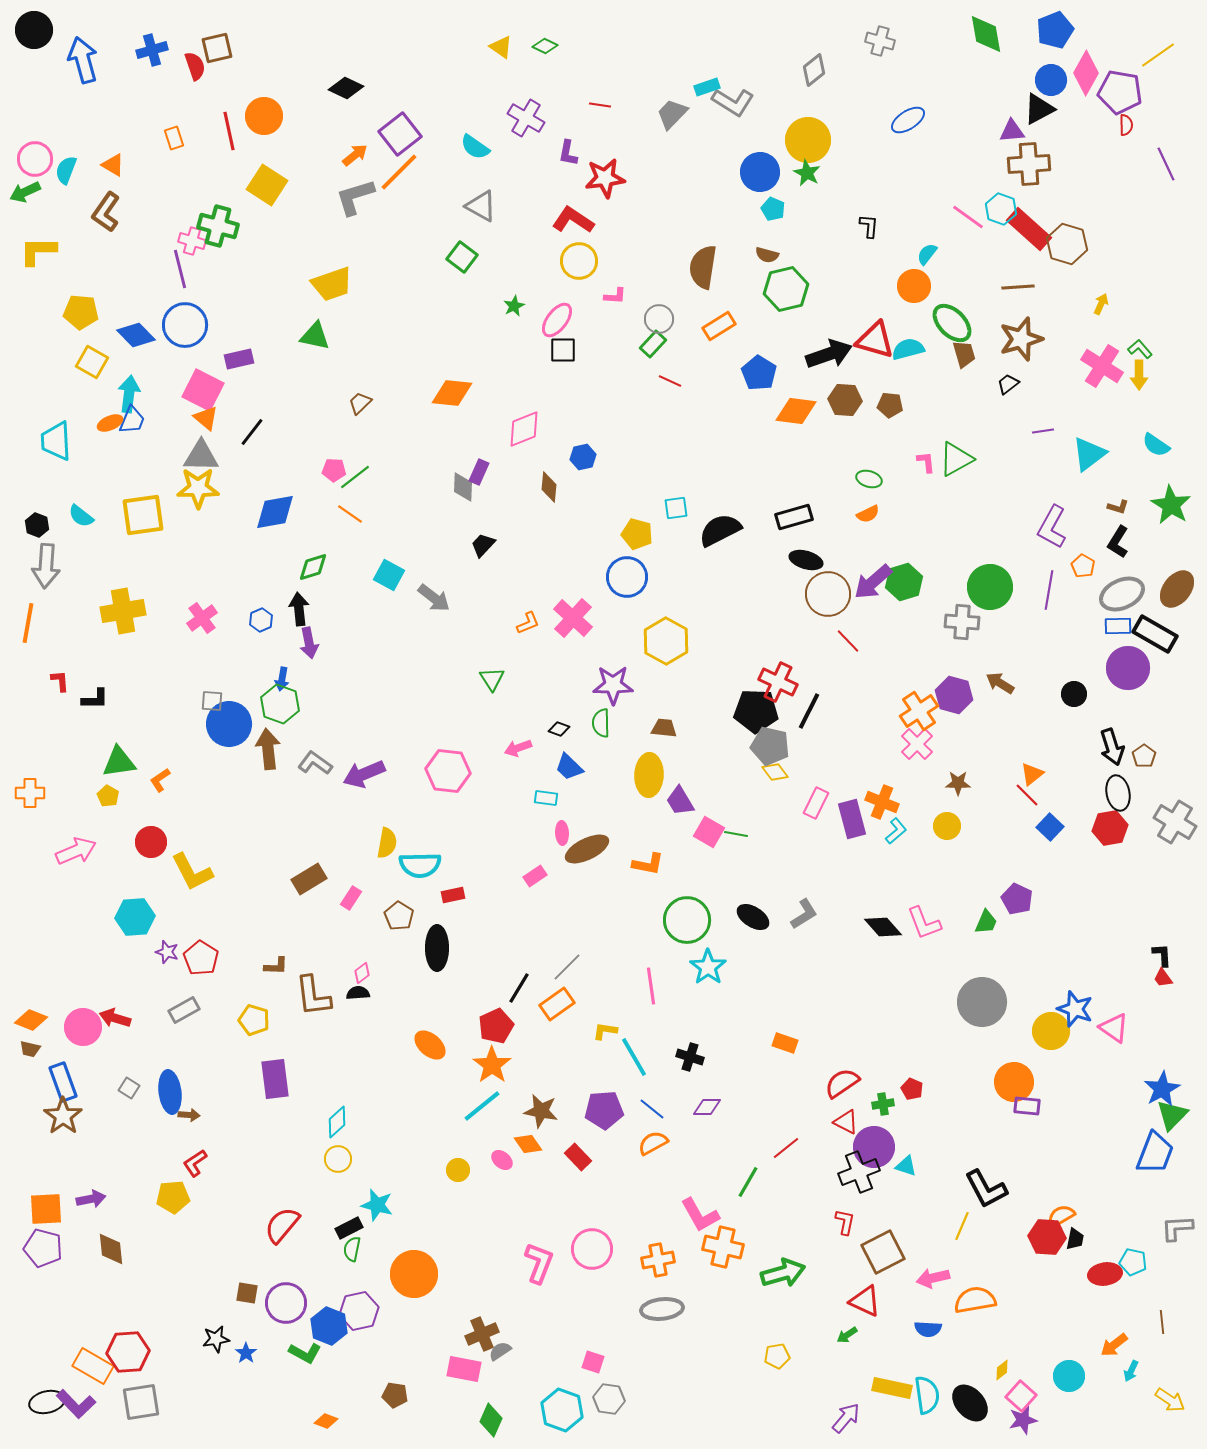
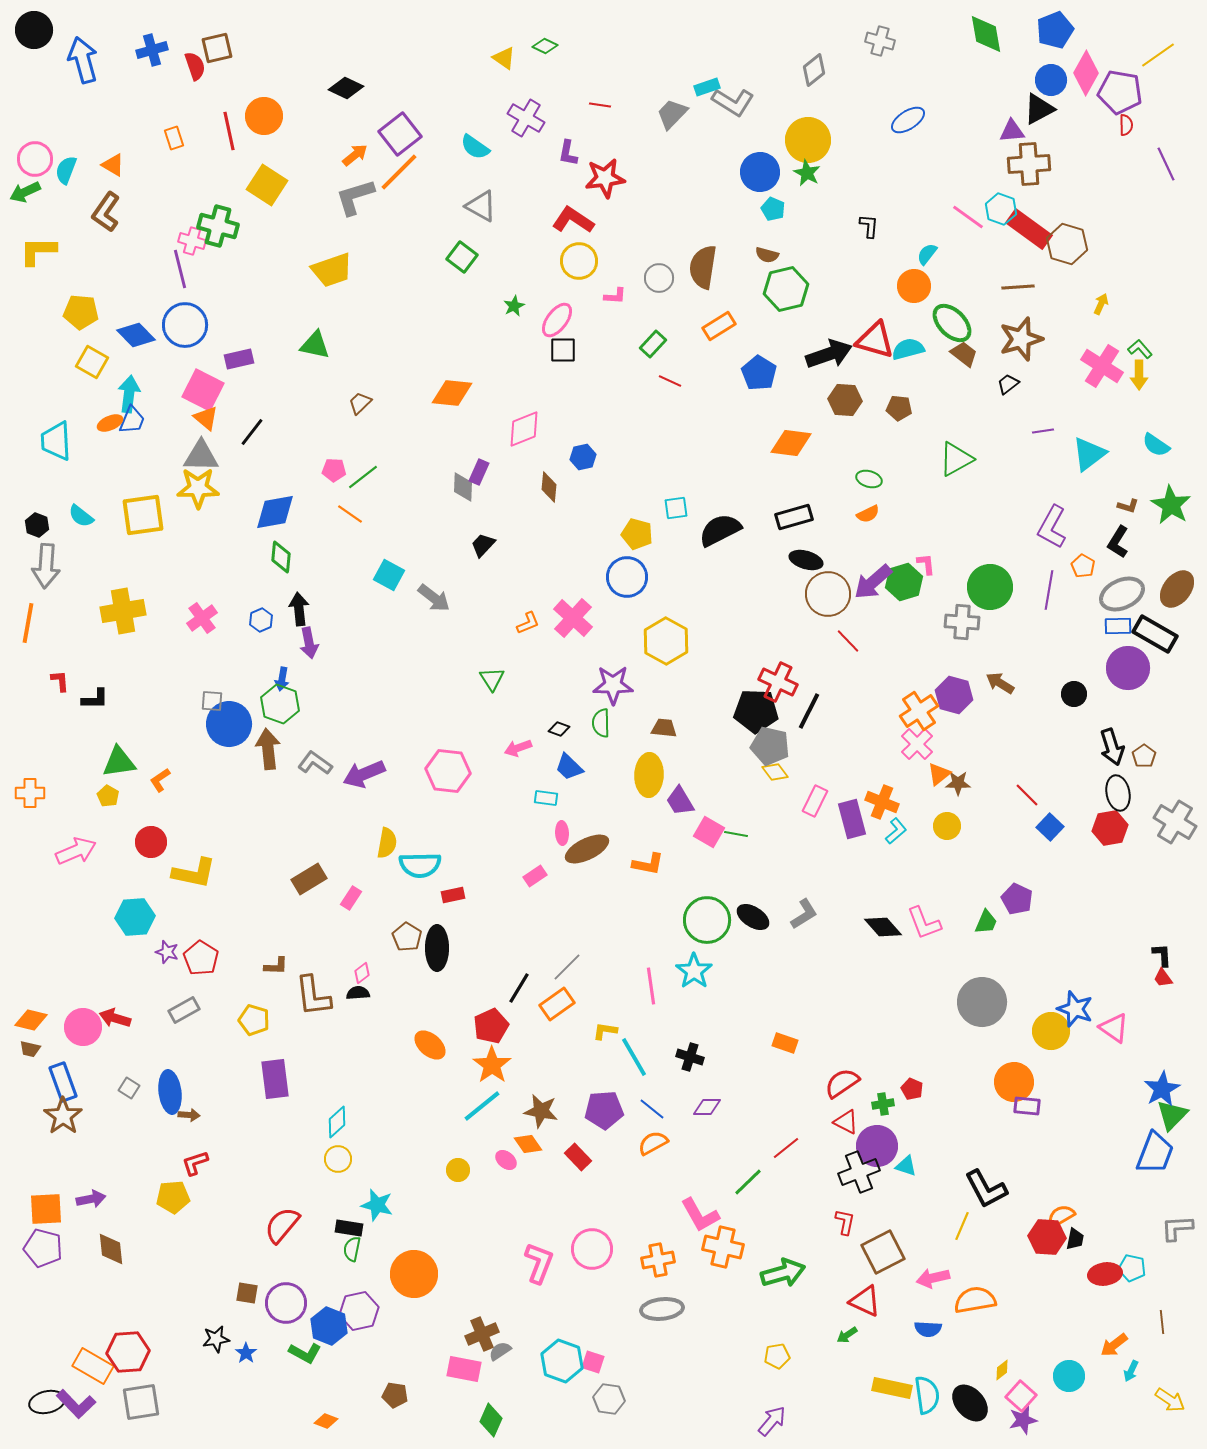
yellow triangle at (501, 47): moved 3 px right, 11 px down
red rectangle at (1029, 229): rotated 6 degrees counterclockwise
yellow trapezoid at (332, 284): moved 14 px up
gray circle at (659, 319): moved 41 px up
green triangle at (315, 336): moved 9 px down
brown trapezoid at (964, 354): rotated 36 degrees counterclockwise
brown pentagon at (890, 405): moved 9 px right, 3 px down
orange diamond at (796, 411): moved 5 px left, 32 px down
pink L-shape at (926, 462): moved 102 px down
green line at (355, 477): moved 8 px right
brown L-shape at (1118, 507): moved 10 px right, 1 px up
green diamond at (313, 567): moved 32 px left, 10 px up; rotated 68 degrees counterclockwise
orange triangle at (1032, 774): moved 93 px left
pink rectangle at (816, 803): moved 1 px left, 2 px up
yellow L-shape at (192, 872): moved 2 px right, 1 px down; rotated 51 degrees counterclockwise
brown pentagon at (399, 916): moved 8 px right, 21 px down
green circle at (687, 920): moved 20 px right
cyan star at (708, 967): moved 14 px left, 4 px down
orange diamond at (31, 1020): rotated 8 degrees counterclockwise
red pentagon at (496, 1026): moved 5 px left
purple circle at (874, 1147): moved 3 px right, 1 px up
pink ellipse at (502, 1160): moved 4 px right
red L-shape at (195, 1163): rotated 16 degrees clockwise
green line at (748, 1182): rotated 16 degrees clockwise
black rectangle at (349, 1228): rotated 36 degrees clockwise
cyan pentagon at (1133, 1262): moved 1 px left, 6 px down
cyan hexagon at (562, 1410): moved 49 px up
purple arrow at (846, 1418): moved 74 px left, 3 px down
